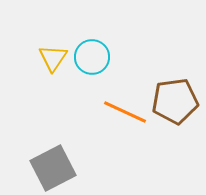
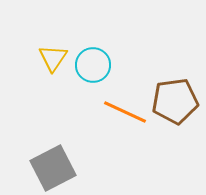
cyan circle: moved 1 px right, 8 px down
